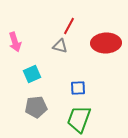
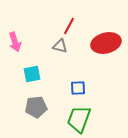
red ellipse: rotated 12 degrees counterclockwise
cyan square: rotated 12 degrees clockwise
